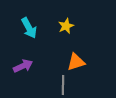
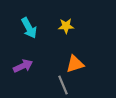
yellow star: rotated 21 degrees clockwise
orange triangle: moved 1 px left, 2 px down
gray line: rotated 24 degrees counterclockwise
